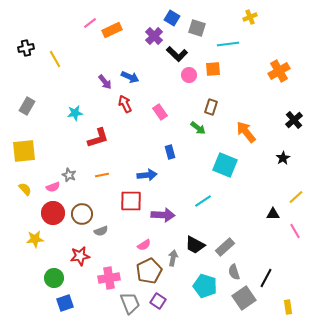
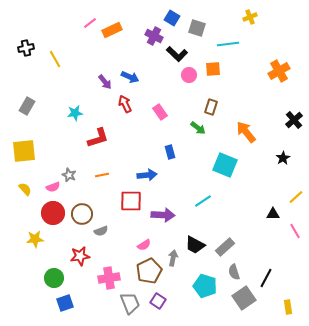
purple cross at (154, 36): rotated 18 degrees counterclockwise
